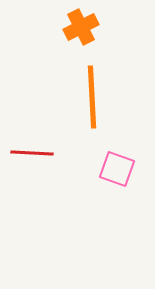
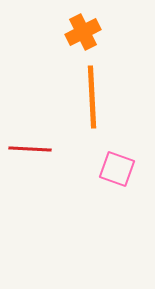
orange cross: moved 2 px right, 5 px down
red line: moved 2 px left, 4 px up
